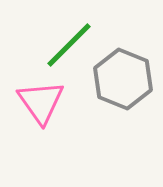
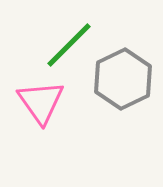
gray hexagon: rotated 12 degrees clockwise
